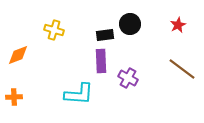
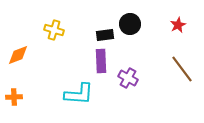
brown line: rotated 16 degrees clockwise
